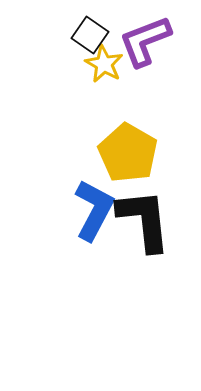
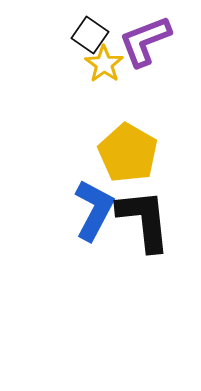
yellow star: rotated 6 degrees clockwise
